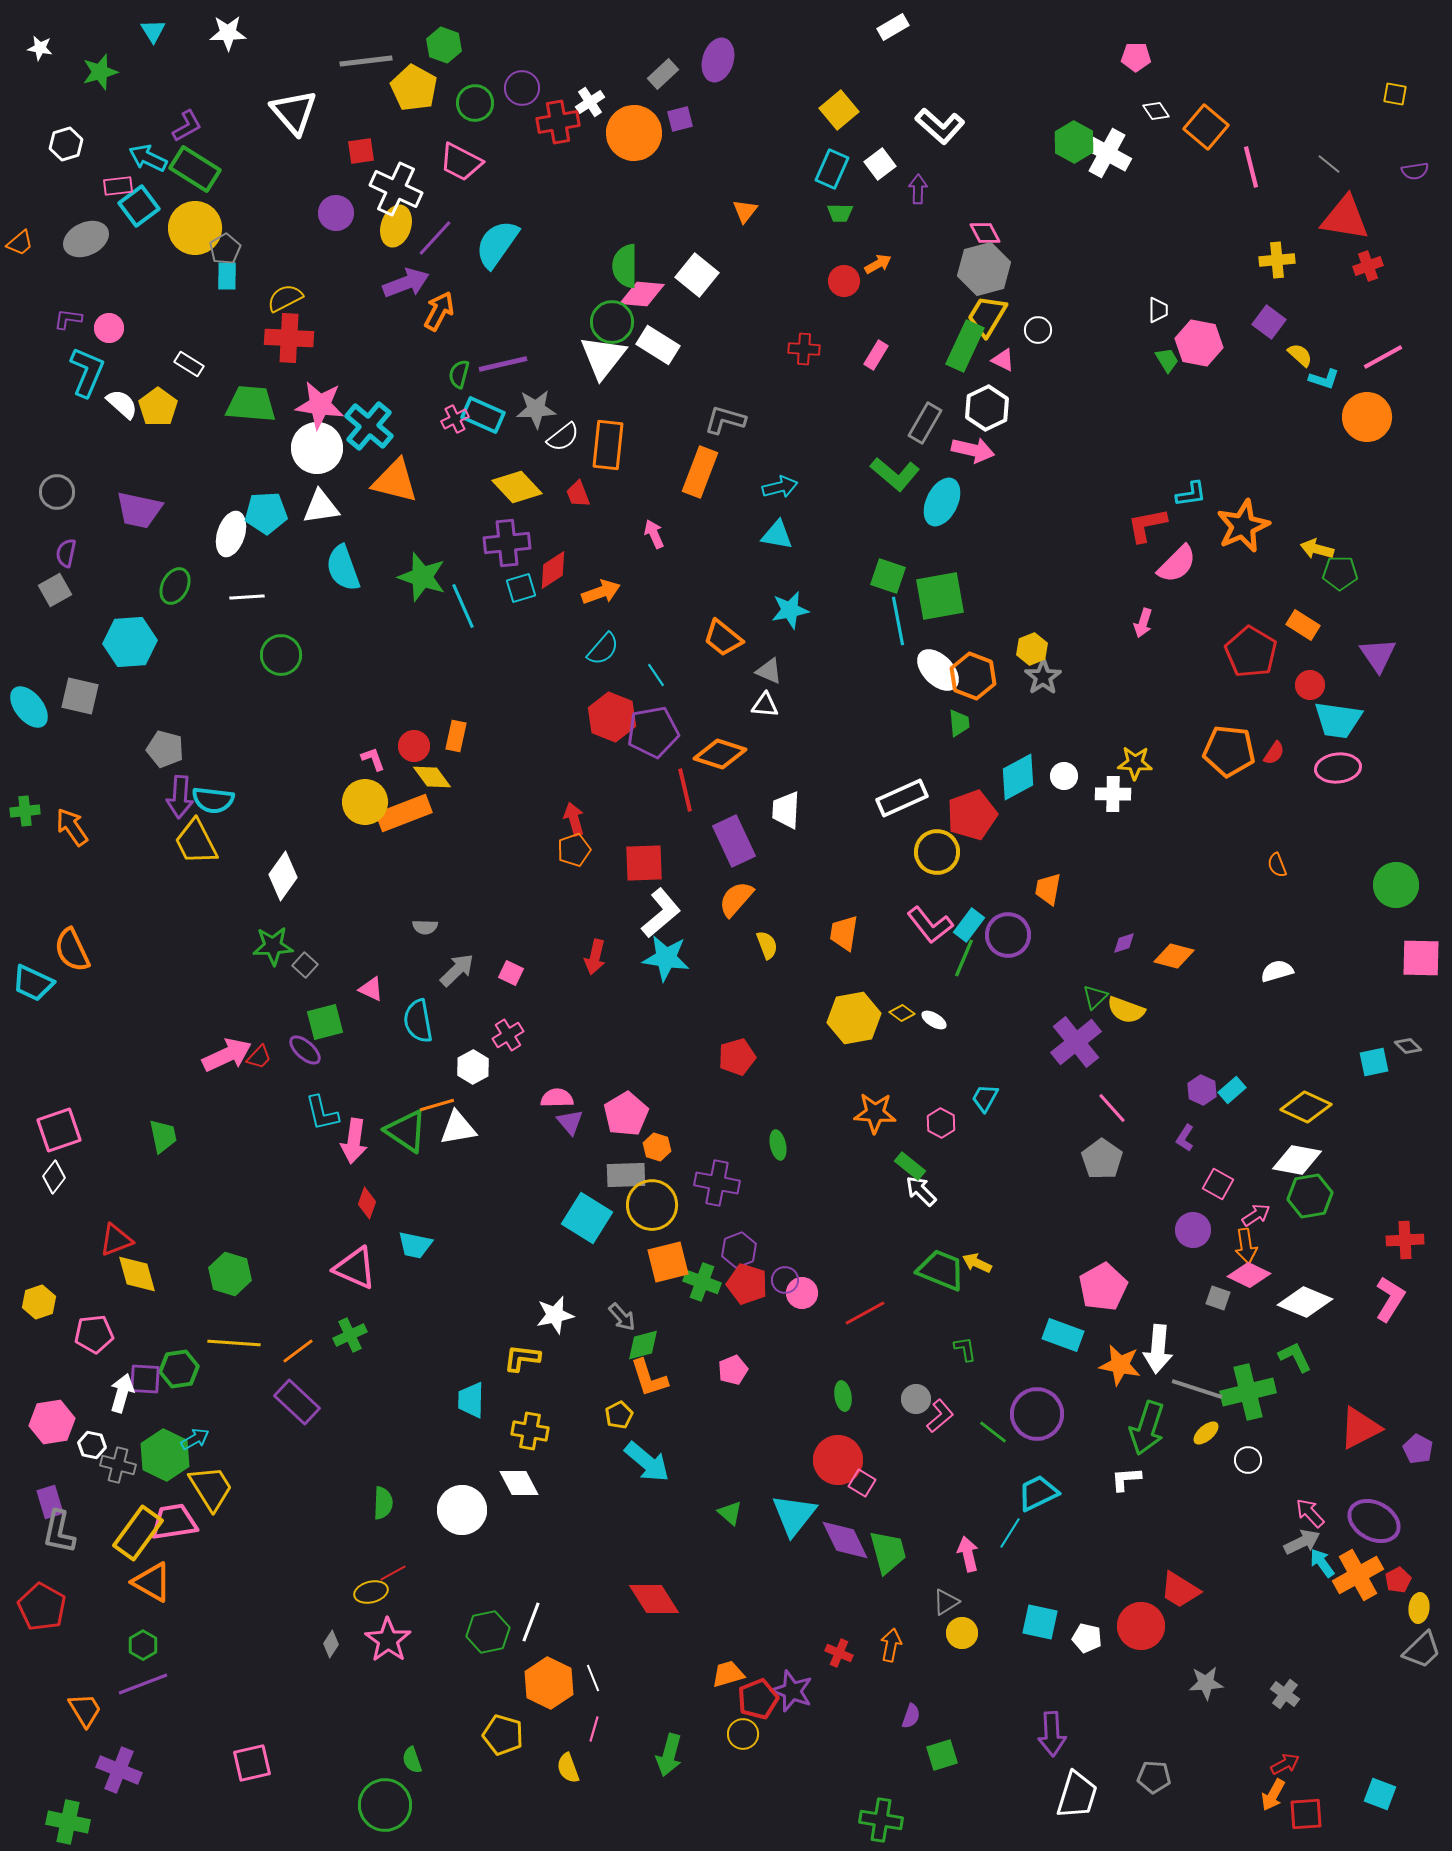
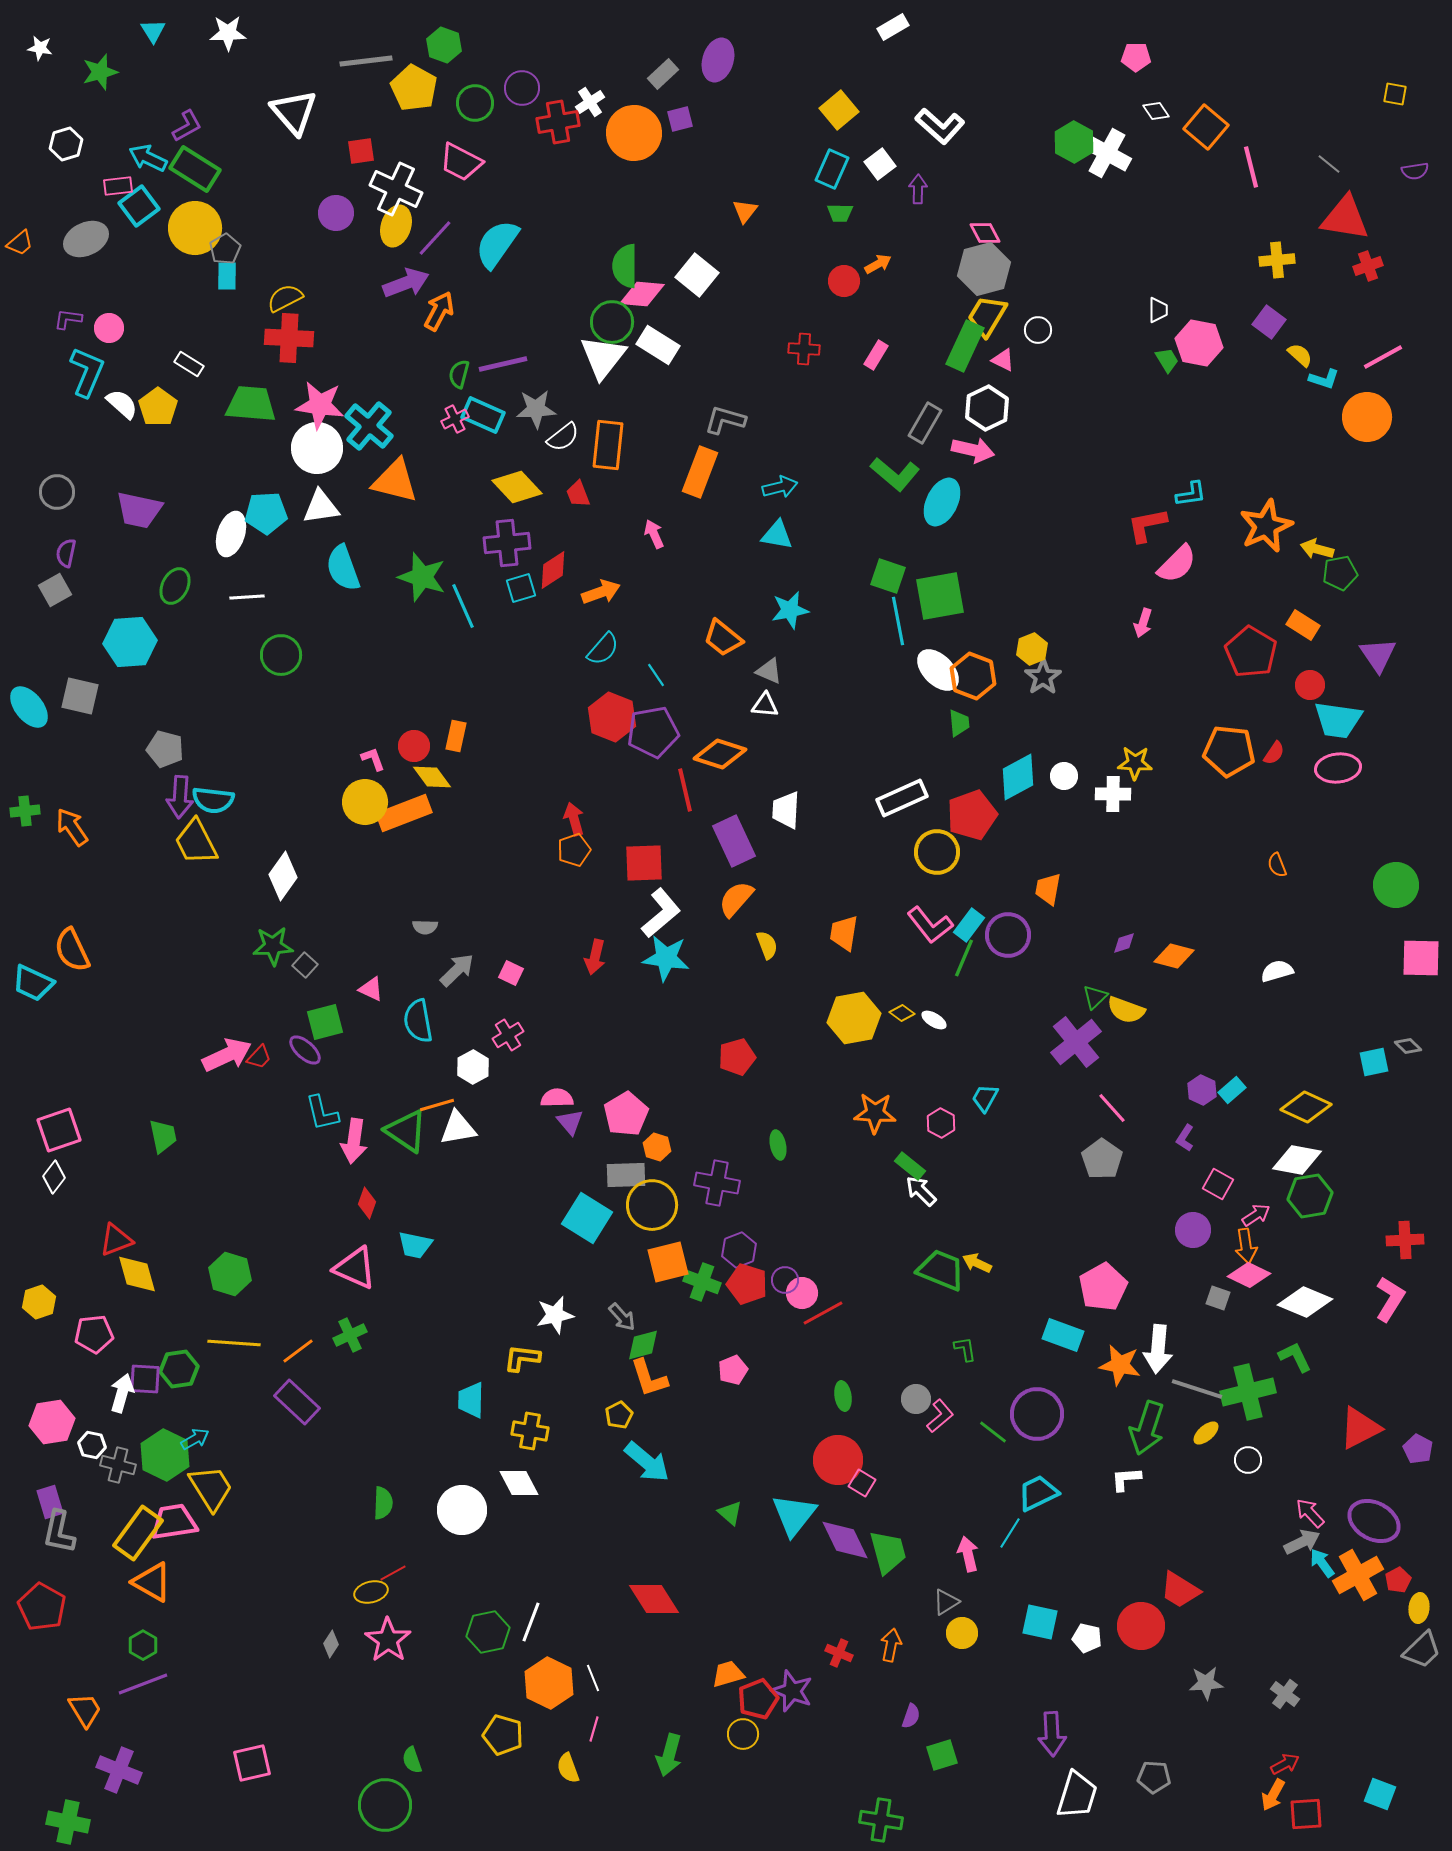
orange star at (1243, 526): moved 23 px right
green pentagon at (1340, 573): rotated 12 degrees counterclockwise
red line at (865, 1313): moved 42 px left
